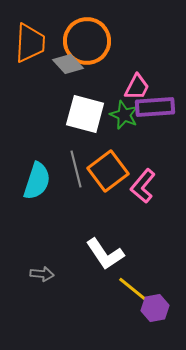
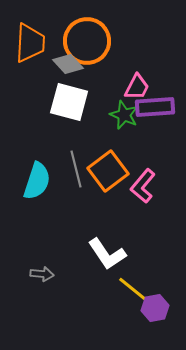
white square: moved 16 px left, 12 px up
white L-shape: moved 2 px right
